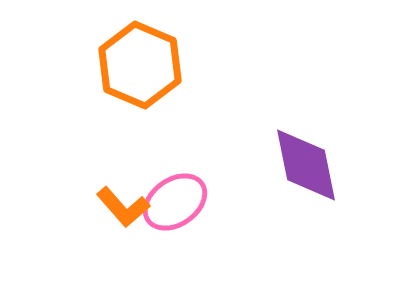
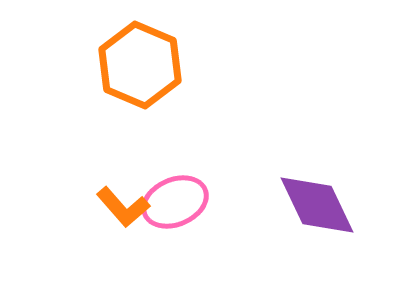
purple diamond: moved 11 px right, 40 px down; rotated 14 degrees counterclockwise
pink ellipse: rotated 12 degrees clockwise
